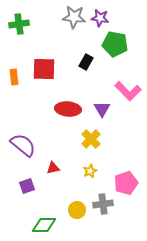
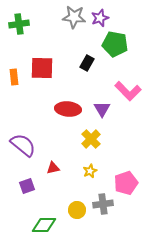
purple star: rotated 30 degrees counterclockwise
black rectangle: moved 1 px right, 1 px down
red square: moved 2 px left, 1 px up
